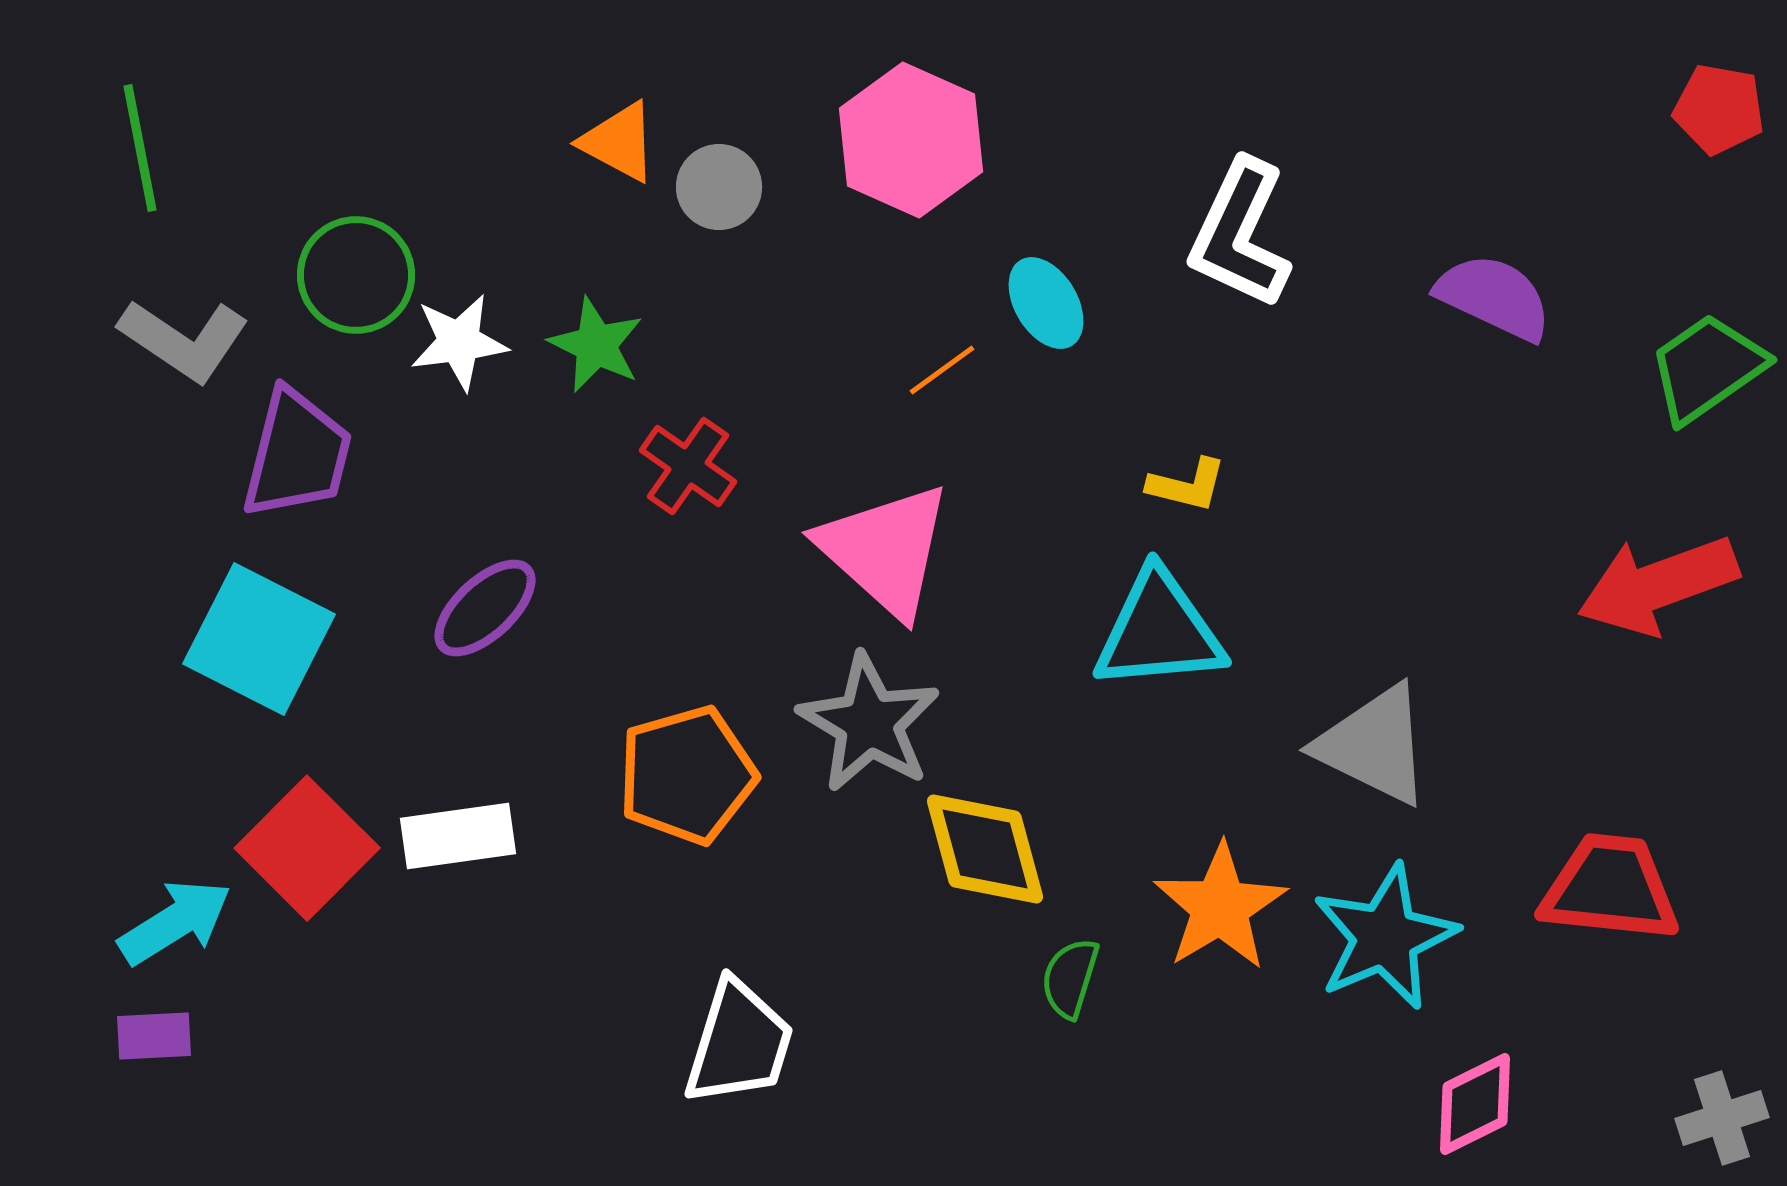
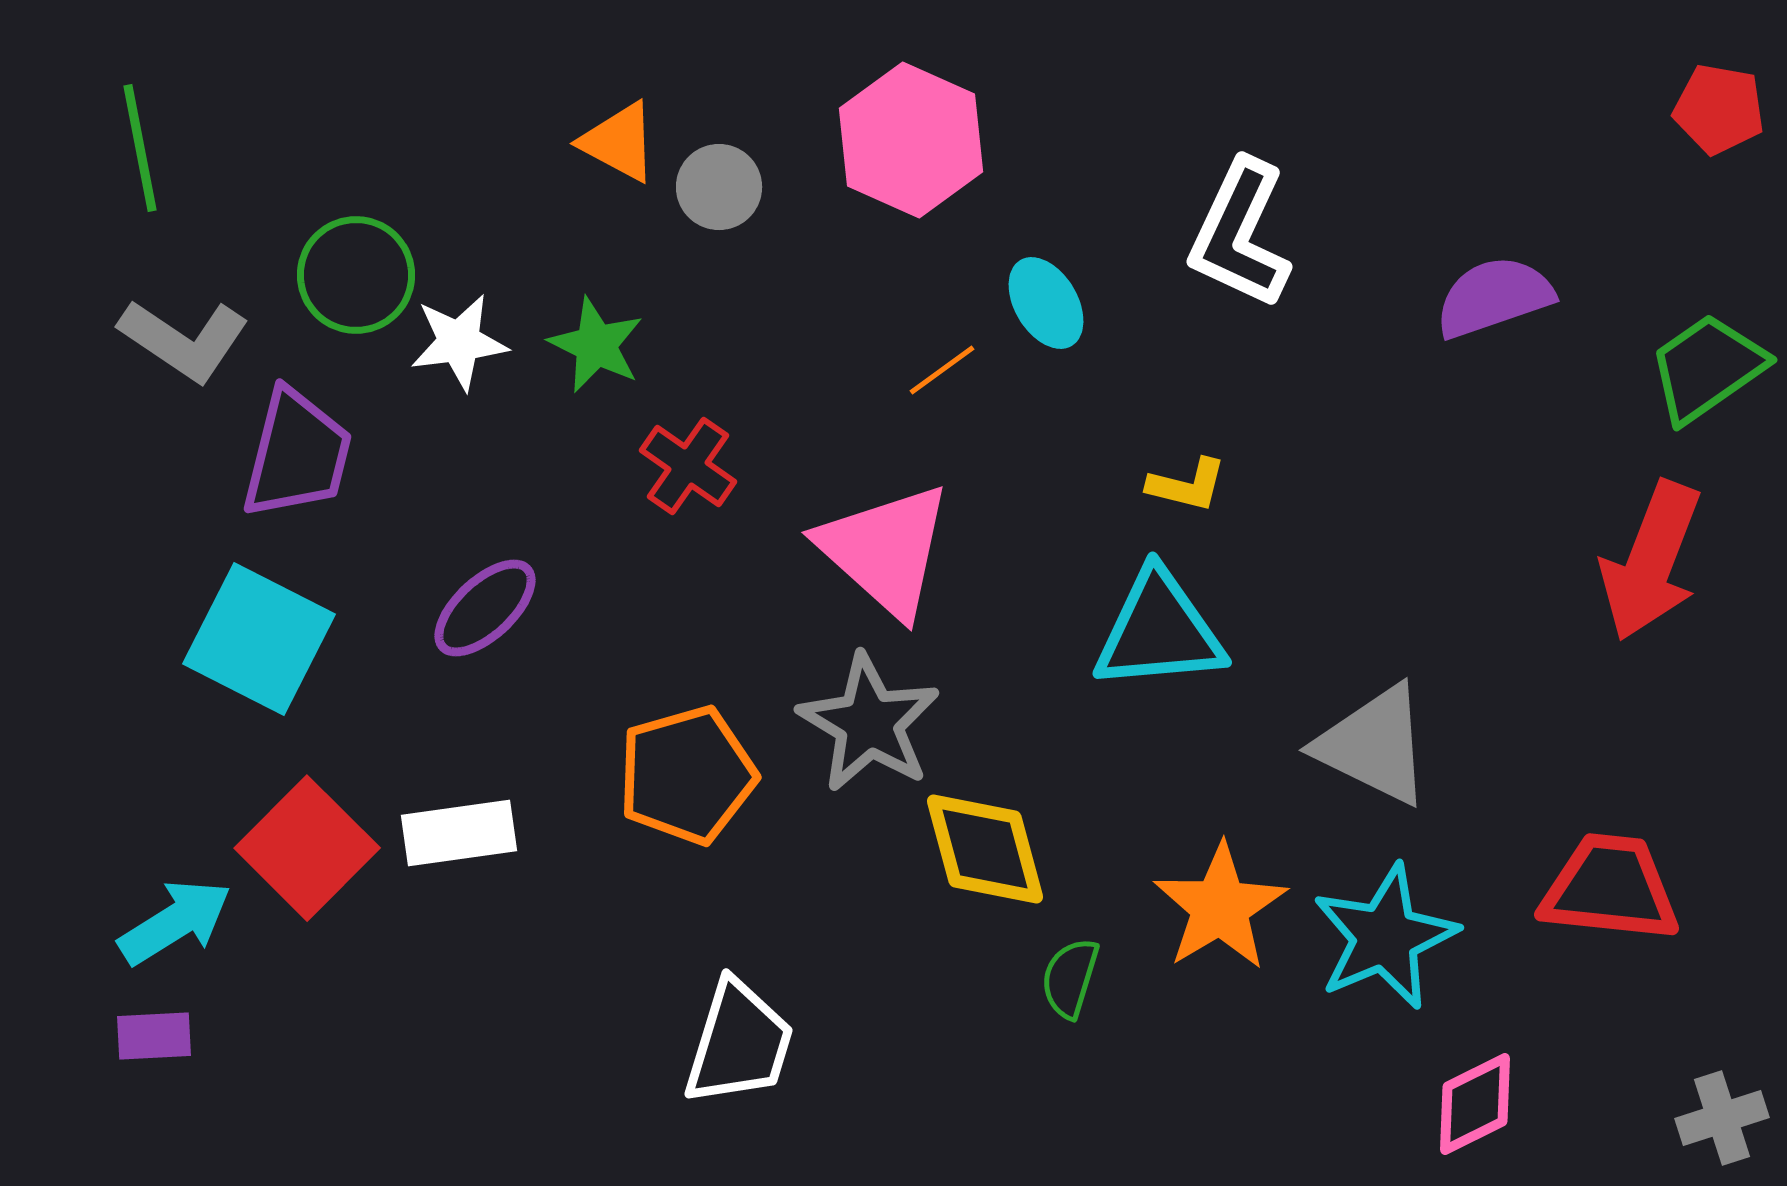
purple semicircle: rotated 44 degrees counterclockwise
red arrow: moved 7 px left, 24 px up; rotated 49 degrees counterclockwise
white rectangle: moved 1 px right, 3 px up
